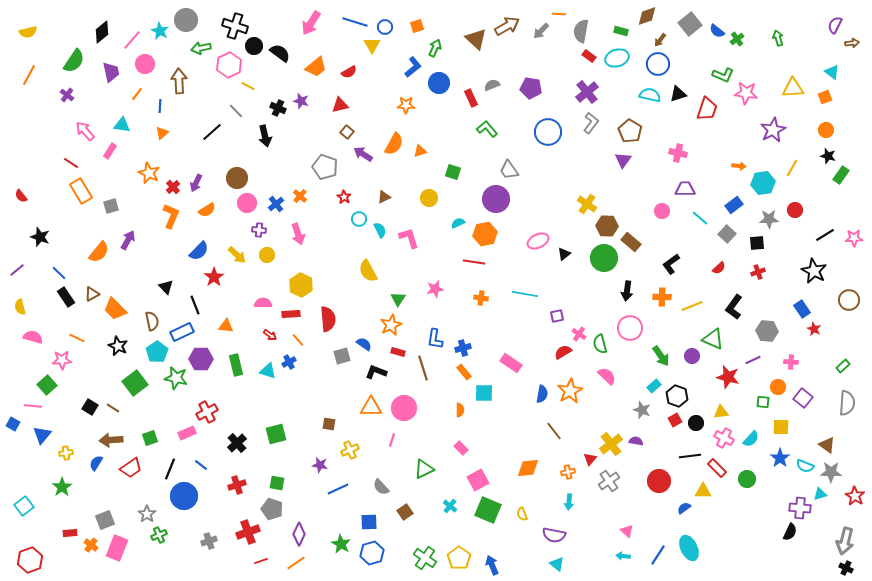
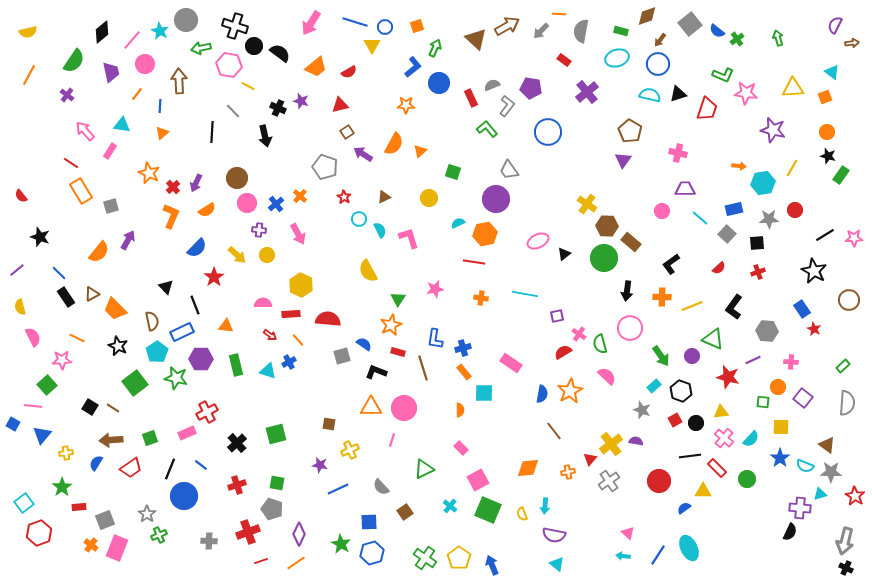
red rectangle at (589, 56): moved 25 px left, 4 px down
pink hexagon at (229, 65): rotated 25 degrees counterclockwise
gray line at (236, 111): moved 3 px left
gray L-shape at (591, 123): moved 84 px left, 17 px up
purple star at (773, 130): rotated 30 degrees counterclockwise
orange circle at (826, 130): moved 1 px right, 2 px down
black line at (212, 132): rotated 45 degrees counterclockwise
brown square at (347, 132): rotated 16 degrees clockwise
orange triangle at (420, 151): rotated 24 degrees counterclockwise
blue rectangle at (734, 205): moved 4 px down; rotated 24 degrees clockwise
pink arrow at (298, 234): rotated 10 degrees counterclockwise
blue semicircle at (199, 251): moved 2 px left, 3 px up
red semicircle at (328, 319): rotated 80 degrees counterclockwise
pink semicircle at (33, 337): rotated 48 degrees clockwise
black hexagon at (677, 396): moved 4 px right, 5 px up
pink cross at (724, 438): rotated 12 degrees clockwise
cyan arrow at (569, 502): moved 24 px left, 4 px down
cyan square at (24, 506): moved 3 px up
pink triangle at (627, 531): moved 1 px right, 2 px down
red rectangle at (70, 533): moved 9 px right, 26 px up
gray cross at (209, 541): rotated 21 degrees clockwise
red hexagon at (30, 560): moved 9 px right, 27 px up
